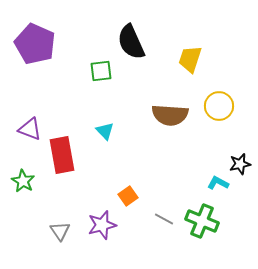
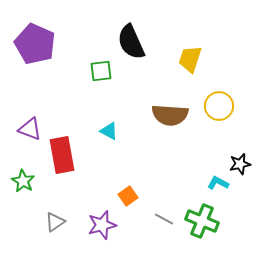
cyan triangle: moved 4 px right; rotated 18 degrees counterclockwise
gray triangle: moved 5 px left, 9 px up; rotated 30 degrees clockwise
